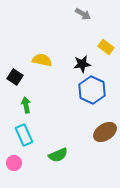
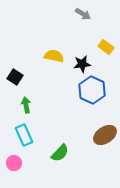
yellow semicircle: moved 12 px right, 4 px up
brown ellipse: moved 3 px down
green semicircle: moved 2 px right, 2 px up; rotated 24 degrees counterclockwise
